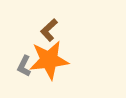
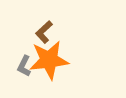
brown L-shape: moved 5 px left, 2 px down
